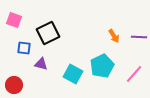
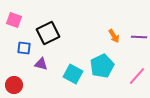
pink line: moved 3 px right, 2 px down
